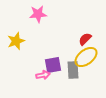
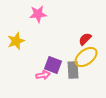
purple square: rotated 30 degrees clockwise
